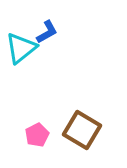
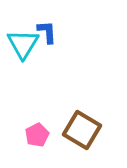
blue L-shape: rotated 65 degrees counterclockwise
cyan triangle: moved 2 px right, 4 px up; rotated 20 degrees counterclockwise
